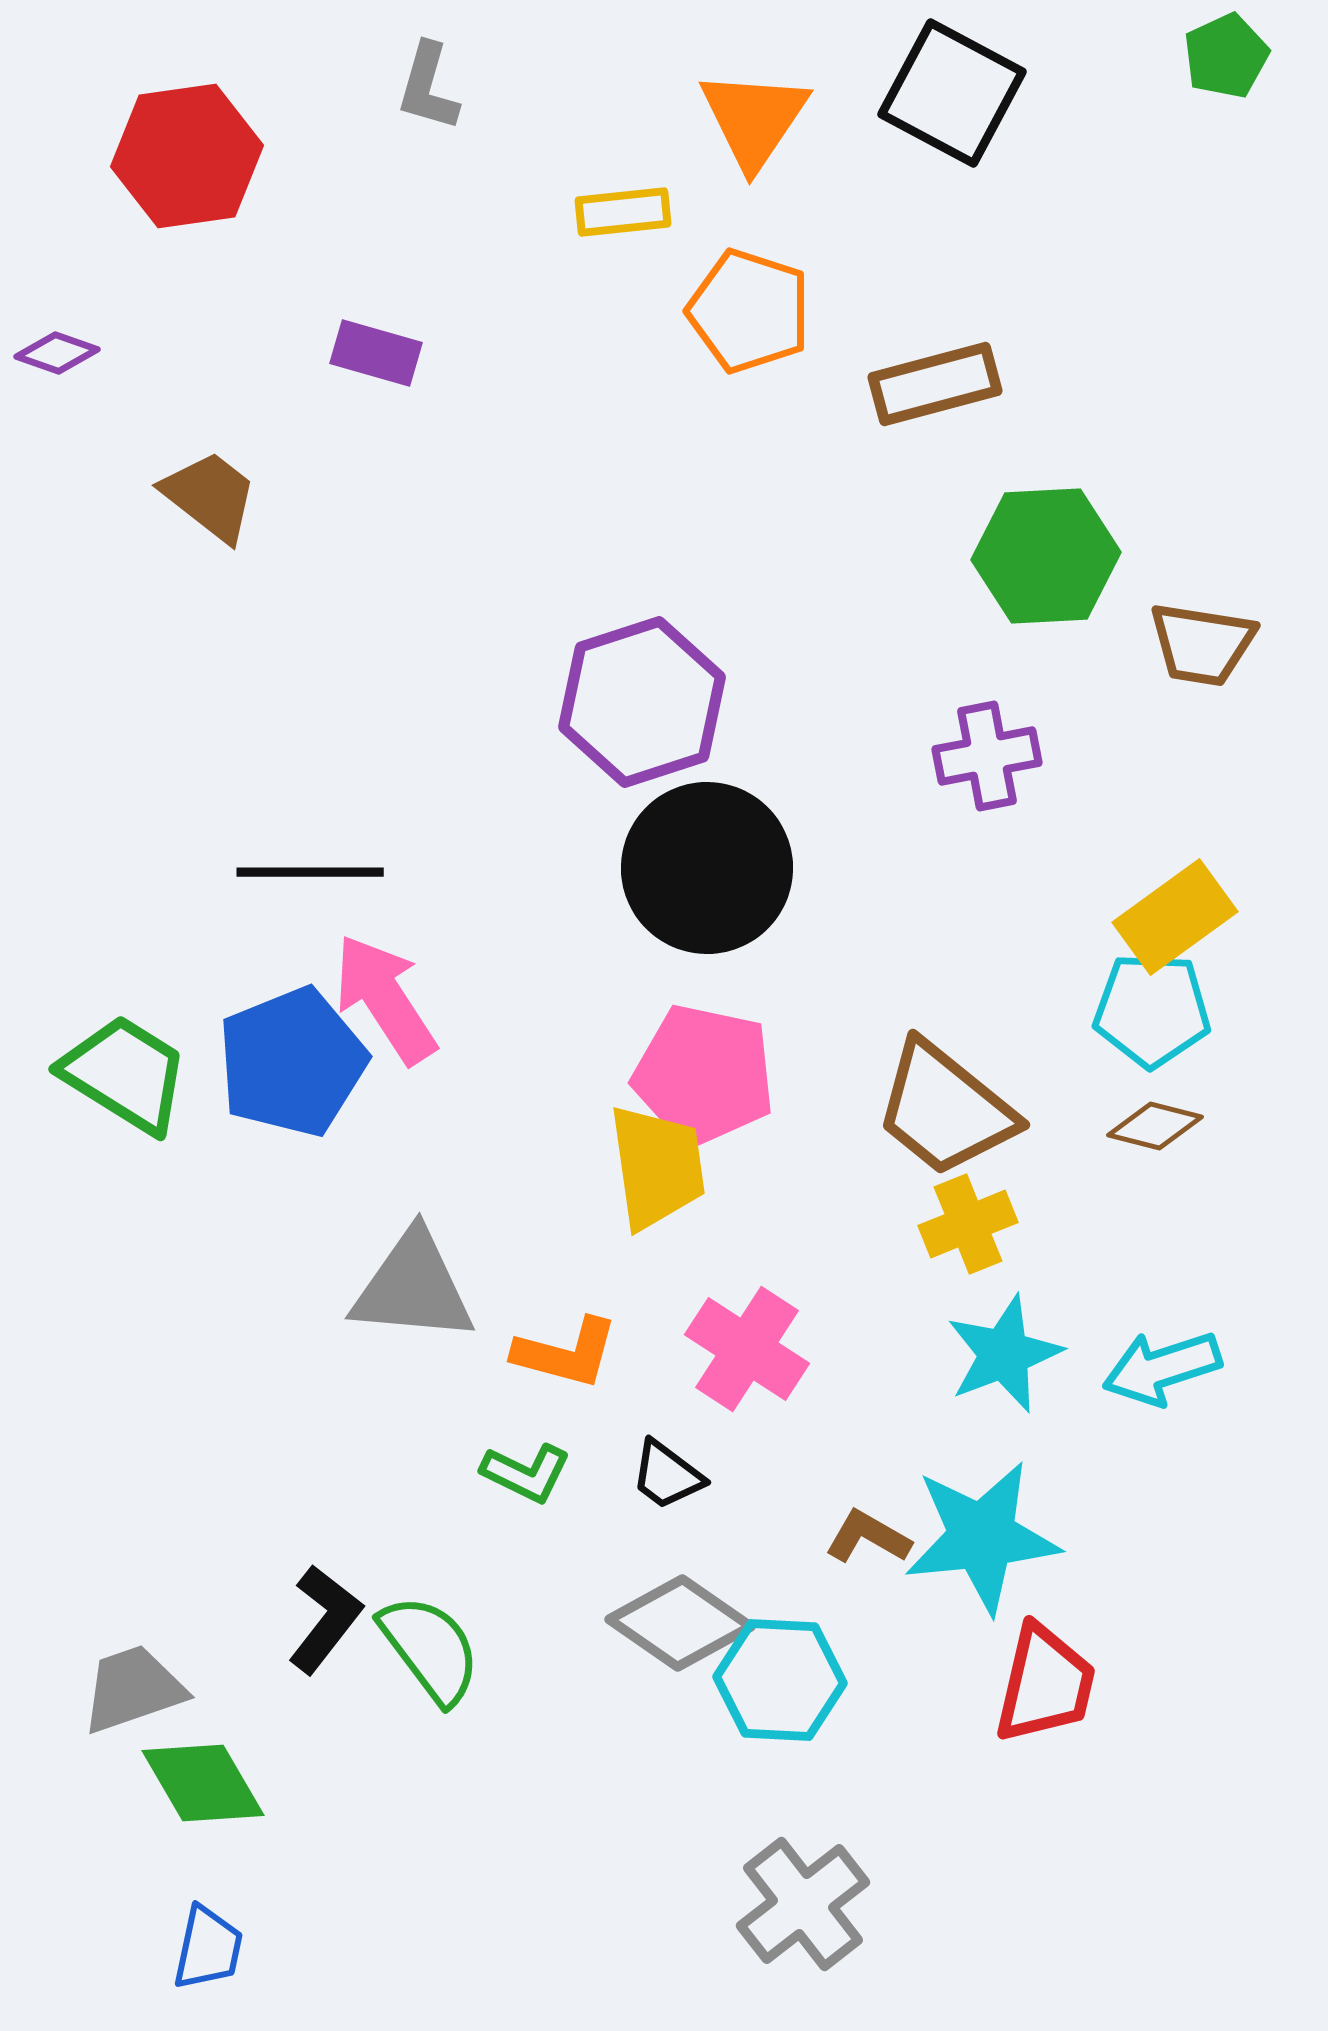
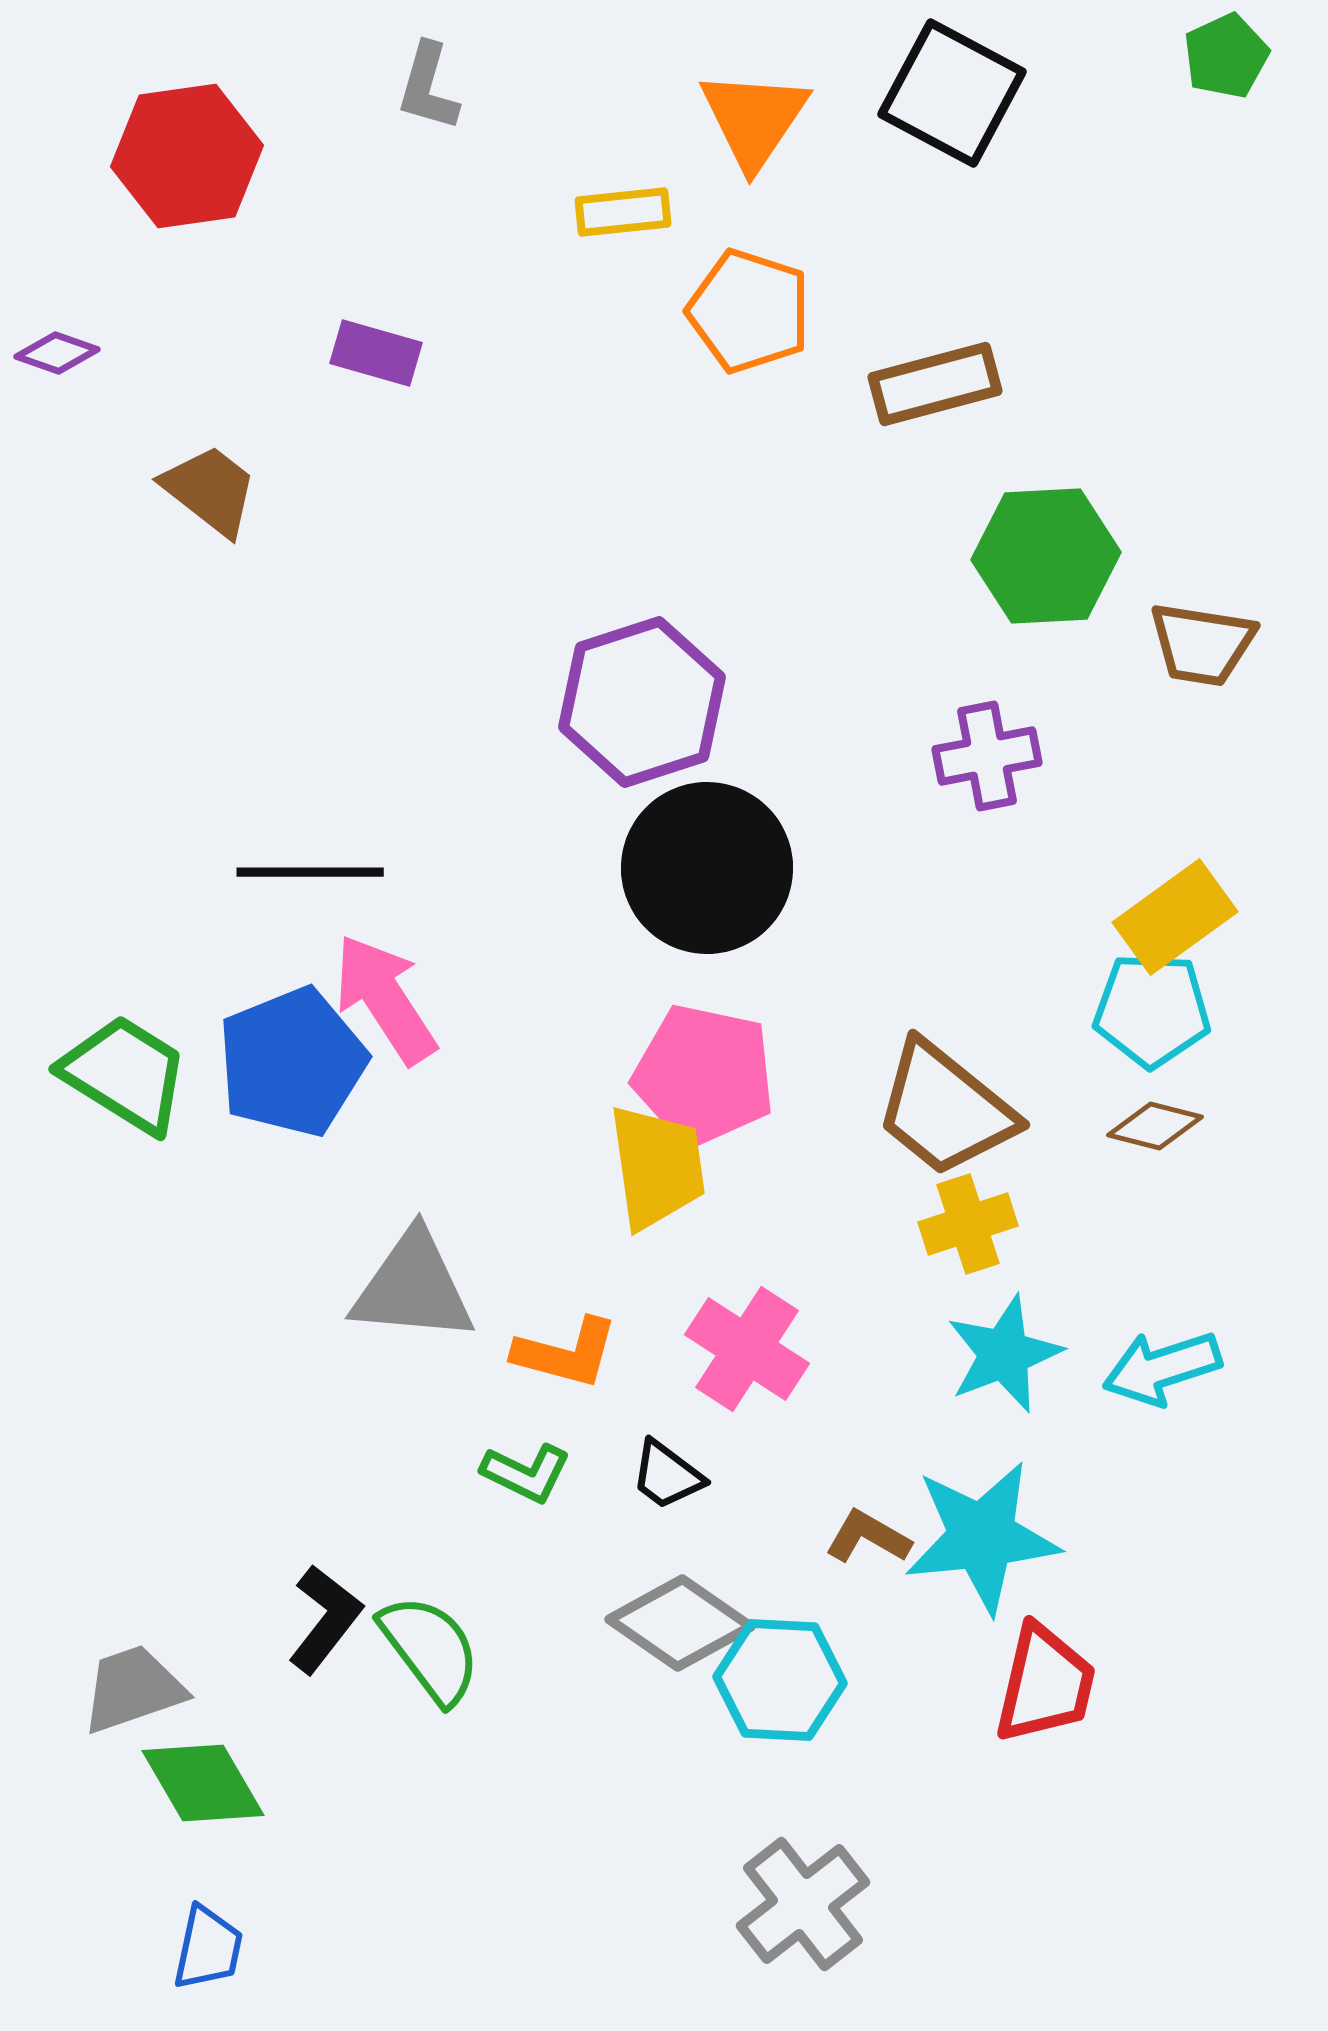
brown trapezoid at (210, 496): moved 6 px up
yellow cross at (968, 1224): rotated 4 degrees clockwise
